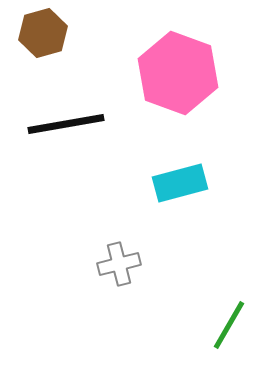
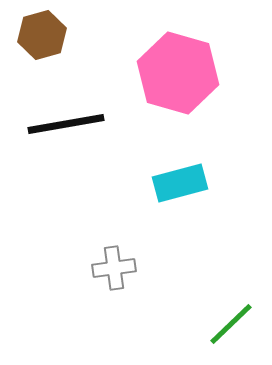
brown hexagon: moved 1 px left, 2 px down
pink hexagon: rotated 4 degrees counterclockwise
gray cross: moved 5 px left, 4 px down; rotated 6 degrees clockwise
green line: moved 2 px right, 1 px up; rotated 16 degrees clockwise
